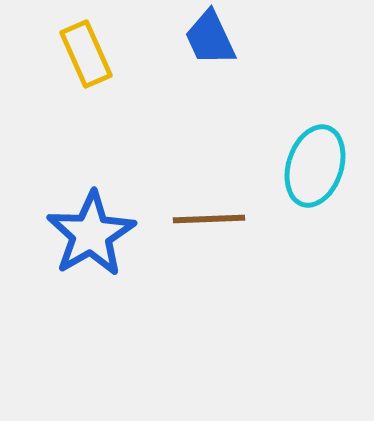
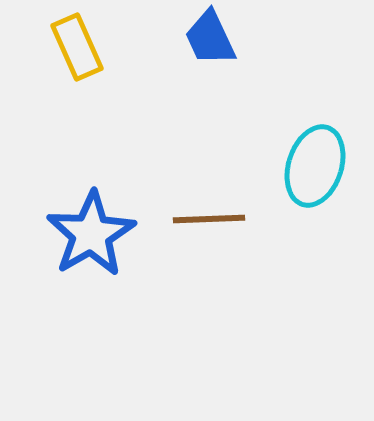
yellow rectangle: moved 9 px left, 7 px up
